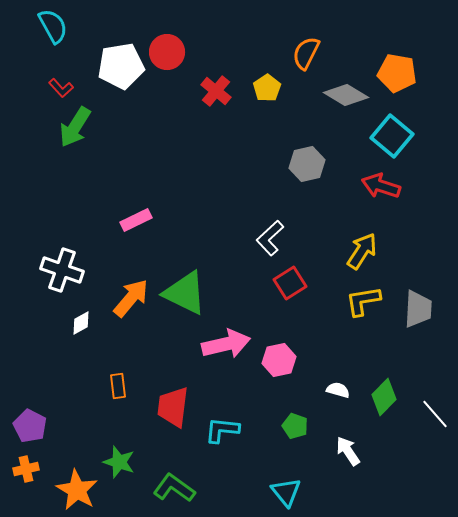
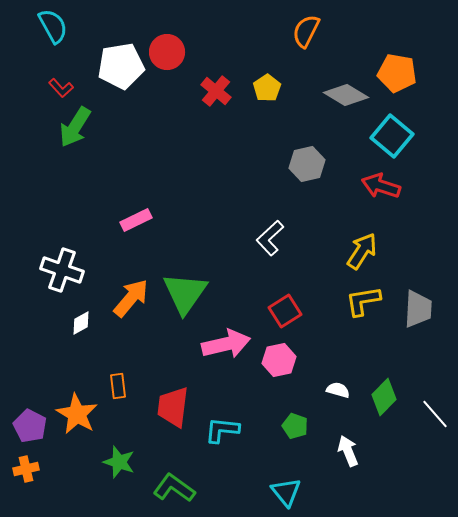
orange semicircle: moved 22 px up
red square: moved 5 px left, 28 px down
green triangle: rotated 39 degrees clockwise
white arrow: rotated 12 degrees clockwise
orange star: moved 76 px up
